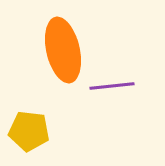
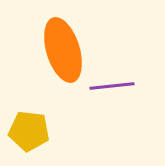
orange ellipse: rotated 4 degrees counterclockwise
